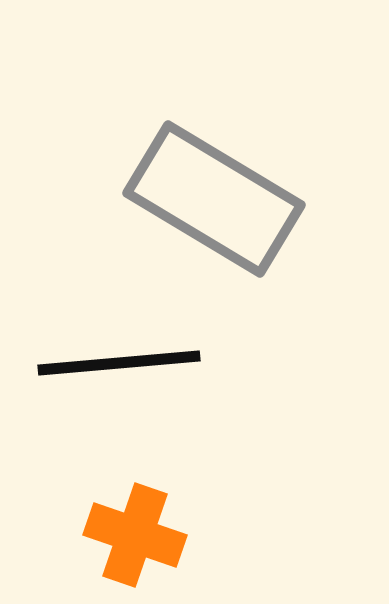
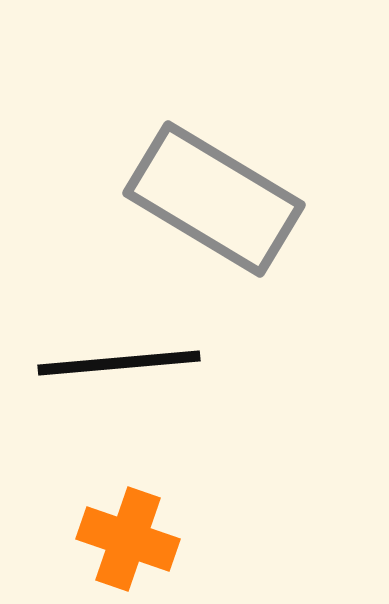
orange cross: moved 7 px left, 4 px down
